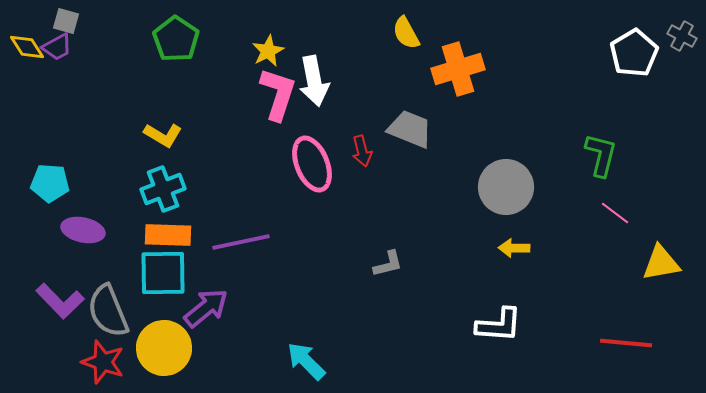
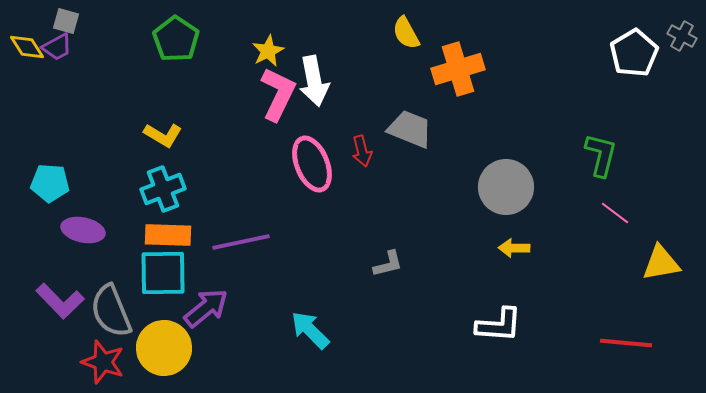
pink L-shape: rotated 8 degrees clockwise
gray semicircle: moved 3 px right
cyan arrow: moved 4 px right, 31 px up
